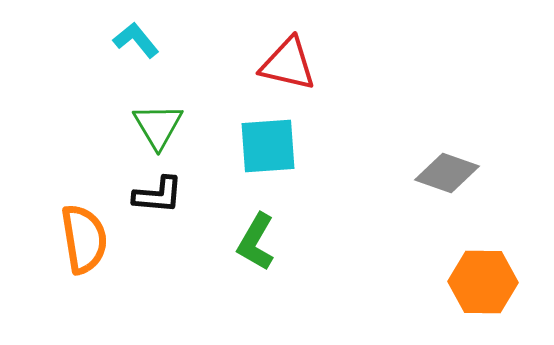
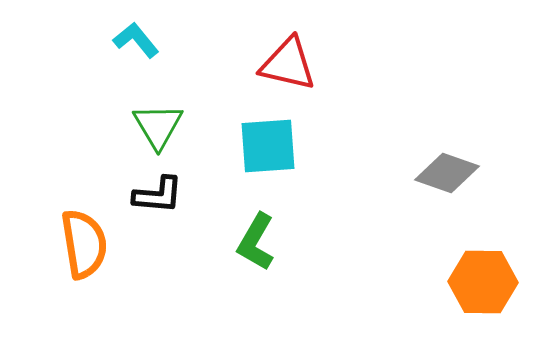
orange semicircle: moved 5 px down
